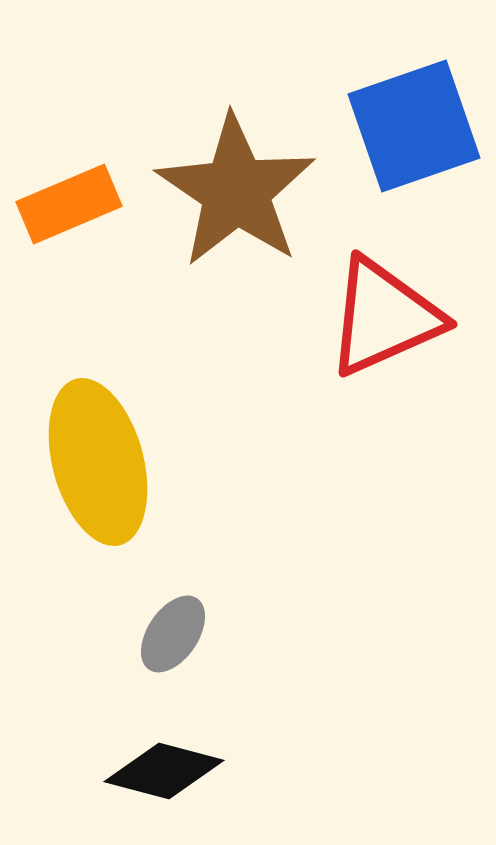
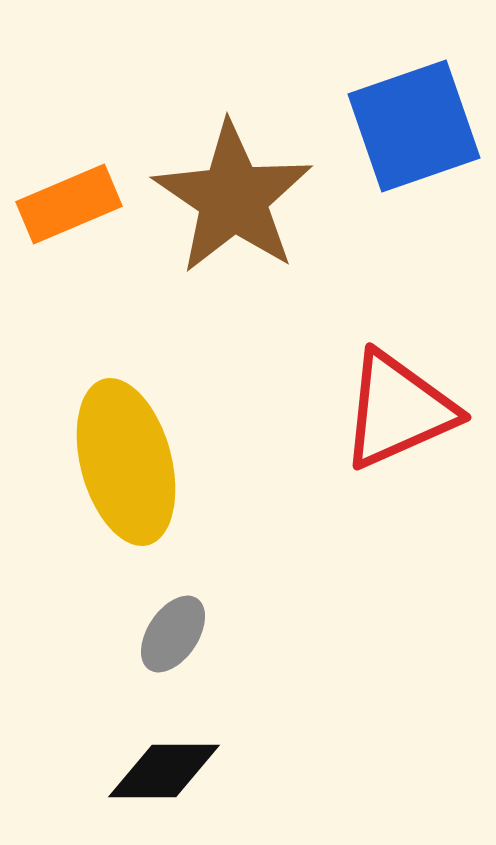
brown star: moved 3 px left, 7 px down
red triangle: moved 14 px right, 93 px down
yellow ellipse: moved 28 px right
black diamond: rotated 15 degrees counterclockwise
